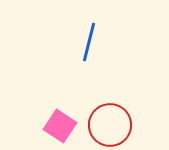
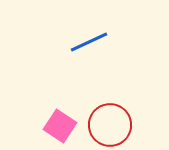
blue line: rotated 51 degrees clockwise
